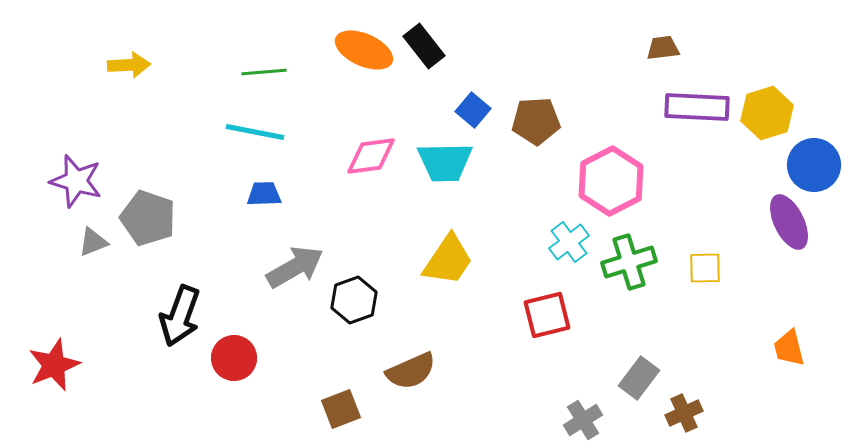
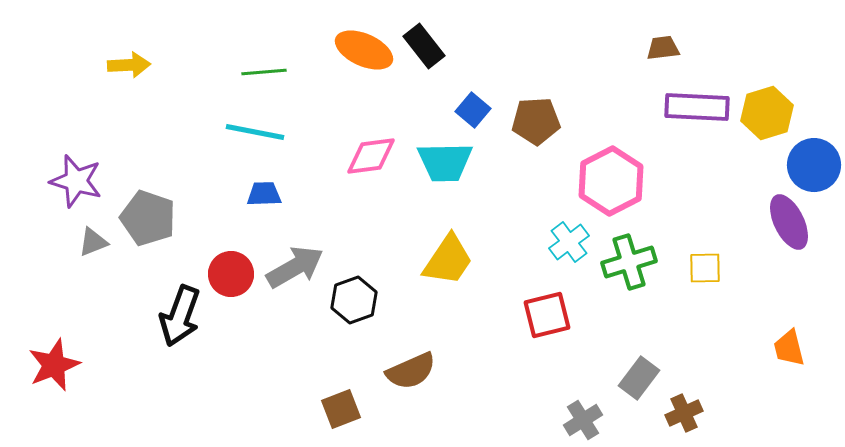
red circle: moved 3 px left, 84 px up
